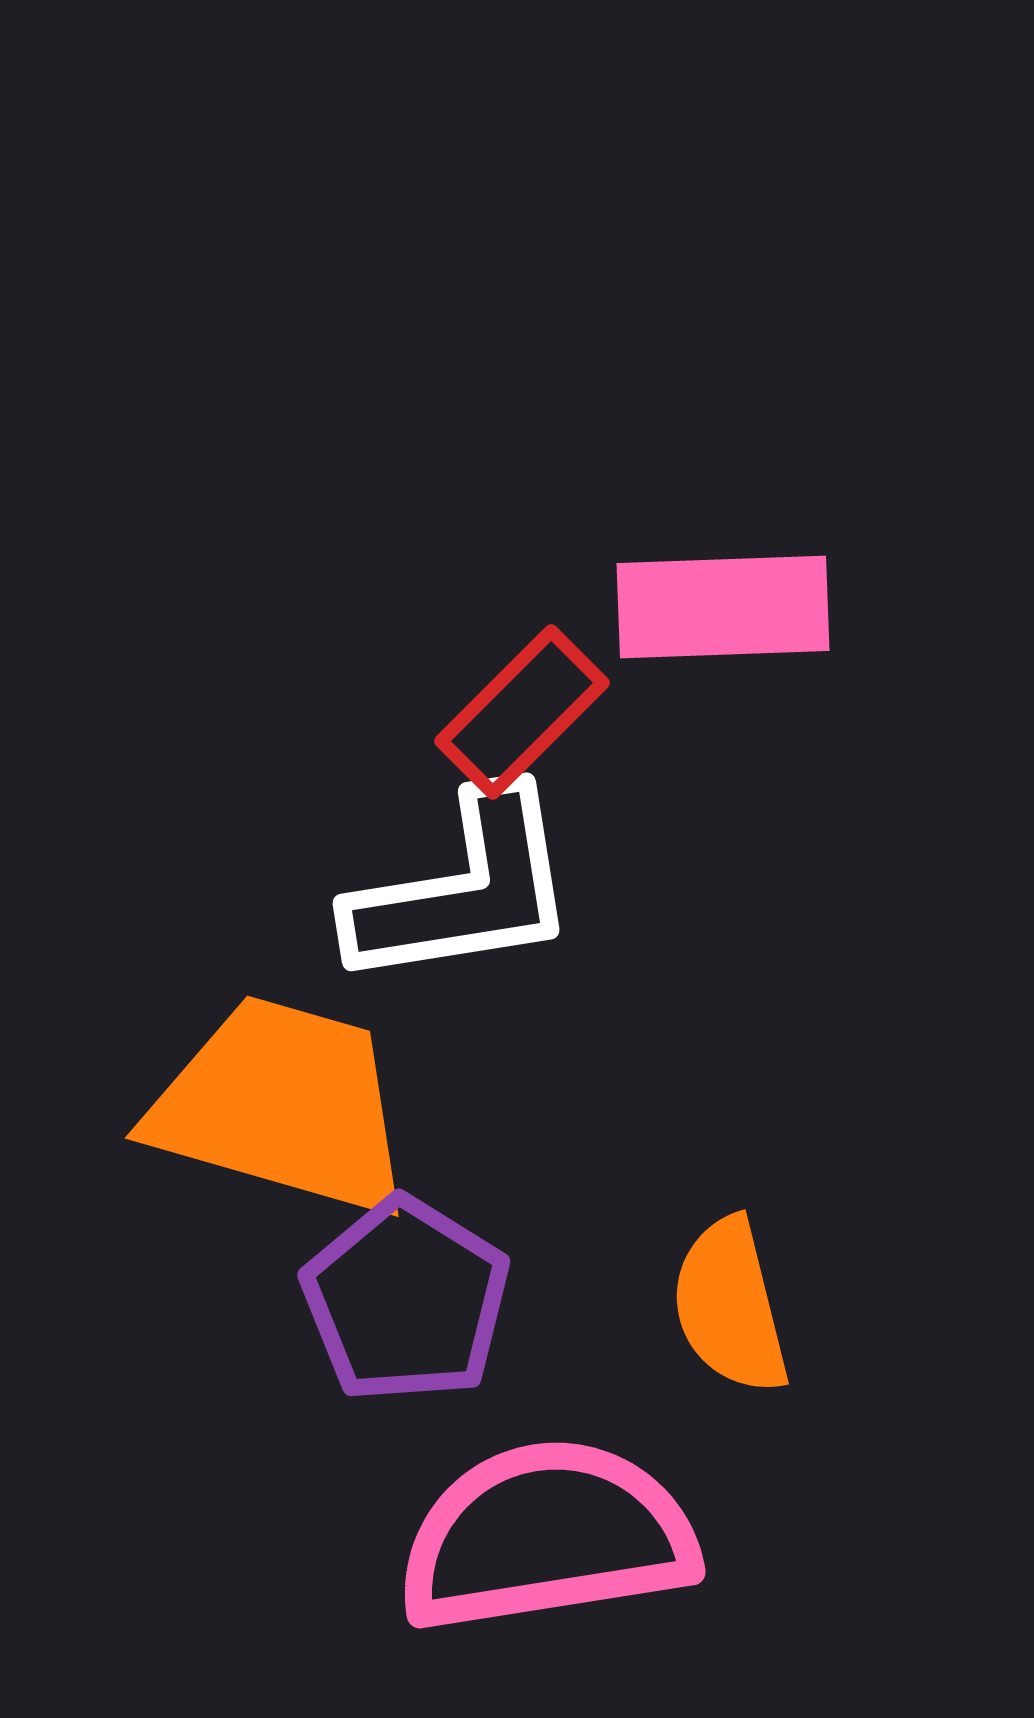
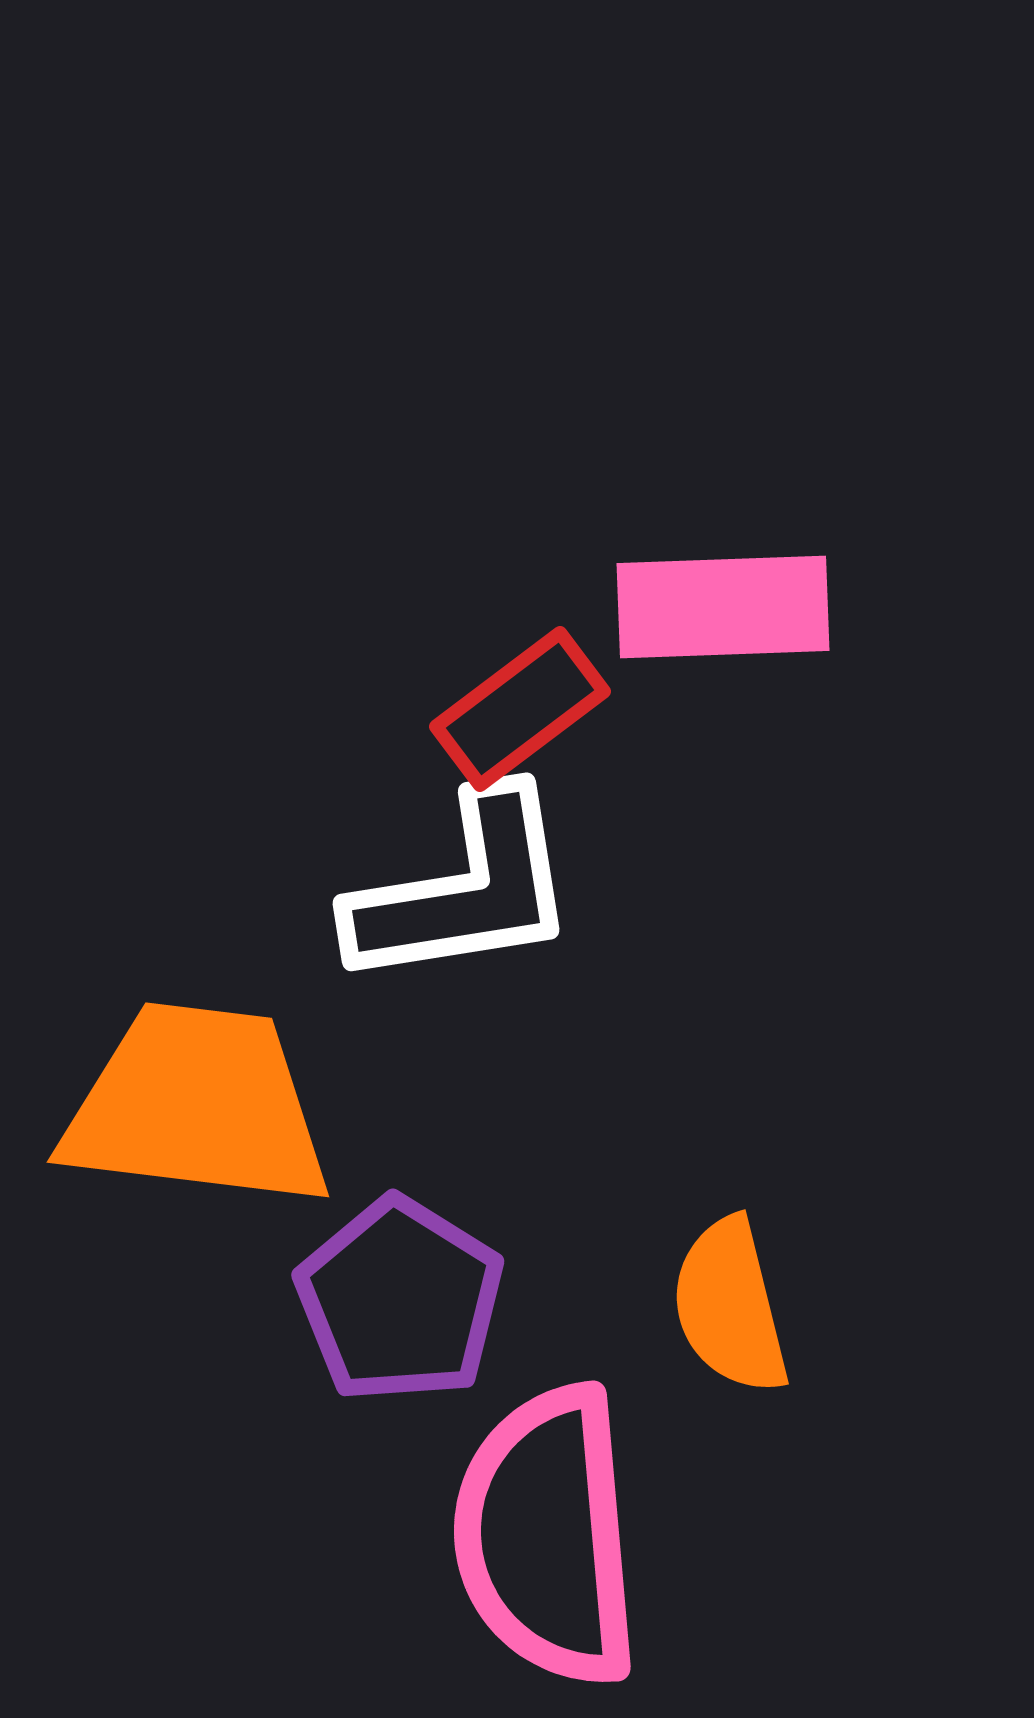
red rectangle: moved 2 px left, 3 px up; rotated 8 degrees clockwise
orange trapezoid: moved 85 px left; rotated 9 degrees counterclockwise
purple pentagon: moved 6 px left
pink semicircle: rotated 86 degrees counterclockwise
